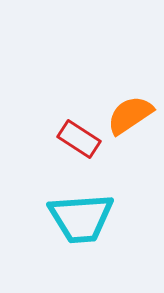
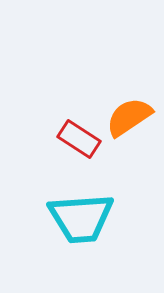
orange semicircle: moved 1 px left, 2 px down
